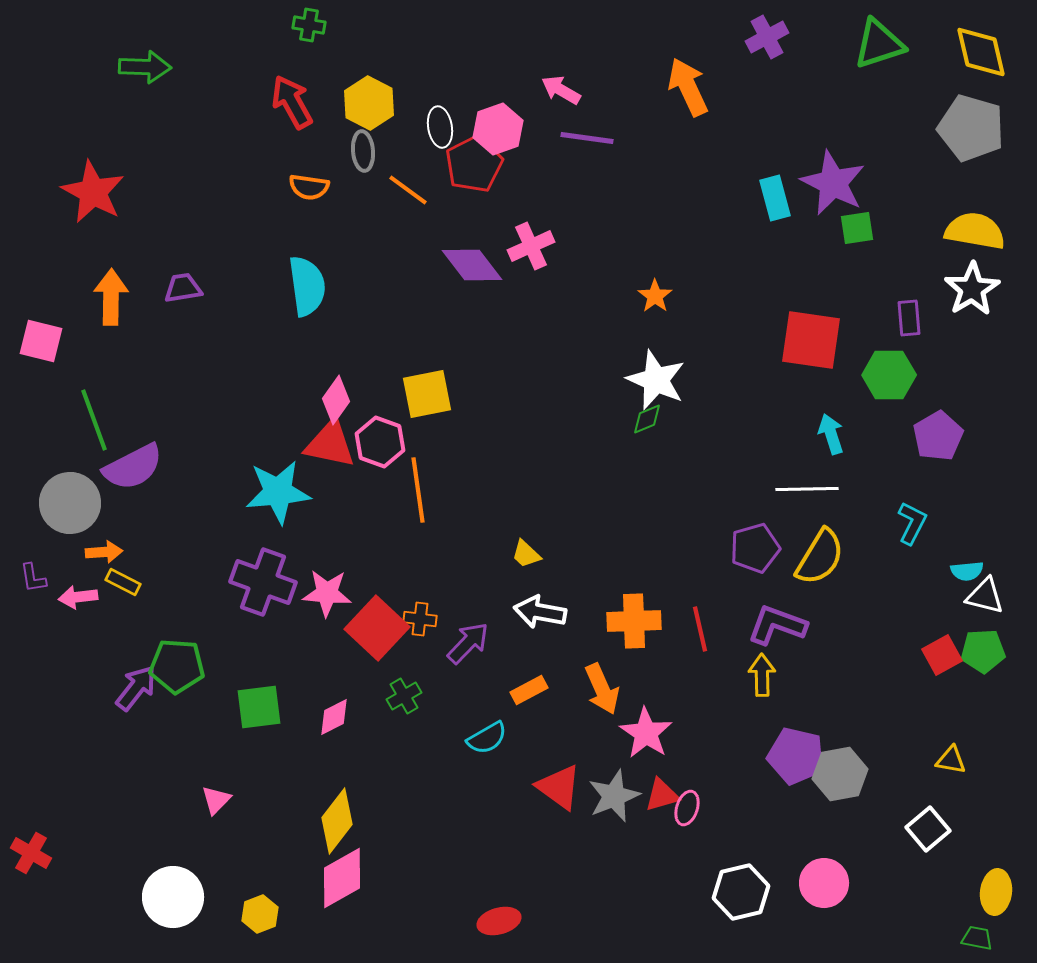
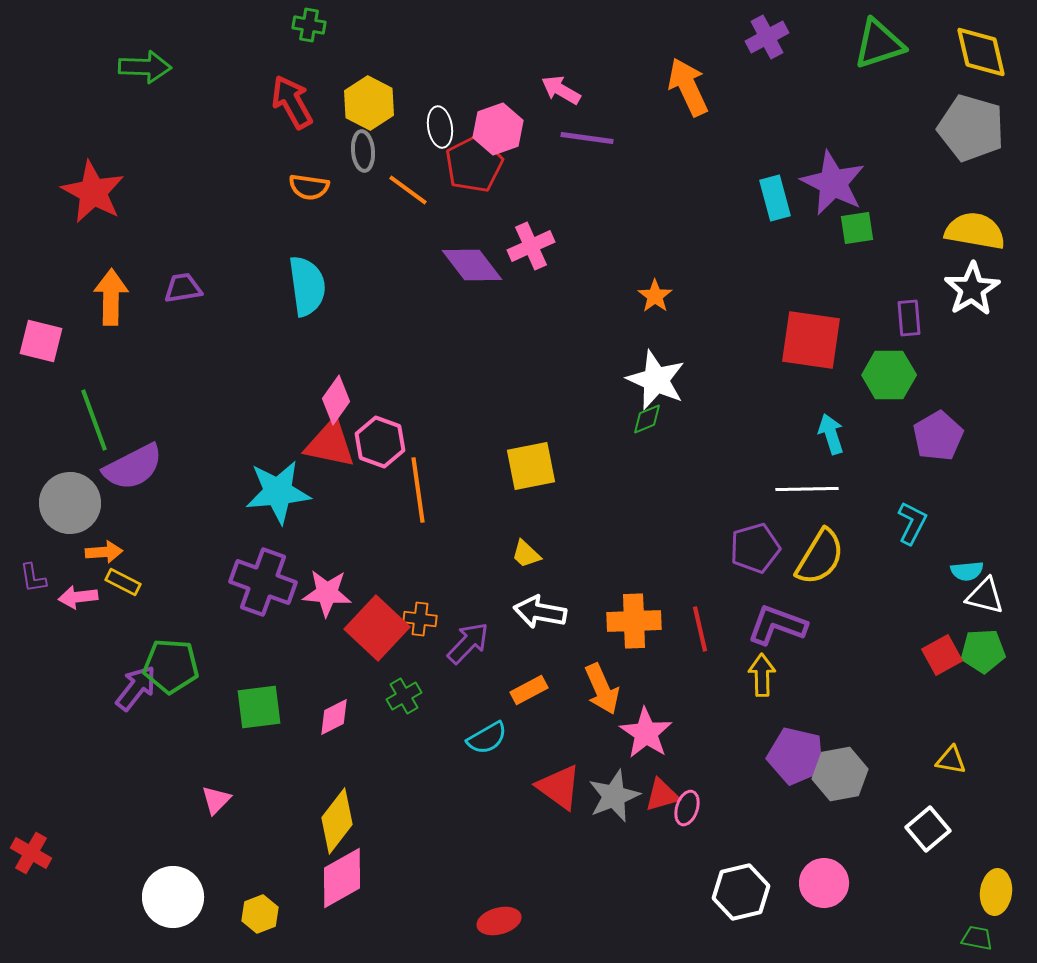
yellow square at (427, 394): moved 104 px right, 72 px down
green pentagon at (177, 666): moved 6 px left
